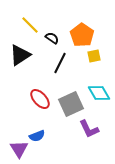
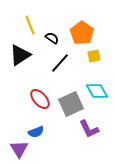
yellow line: rotated 24 degrees clockwise
orange pentagon: moved 2 px up
black line: rotated 15 degrees clockwise
cyan diamond: moved 2 px left, 2 px up
blue semicircle: moved 1 px left, 4 px up
